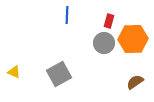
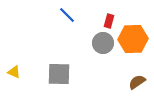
blue line: rotated 48 degrees counterclockwise
gray circle: moved 1 px left
gray square: rotated 30 degrees clockwise
brown semicircle: moved 2 px right
